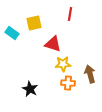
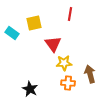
red triangle: rotated 36 degrees clockwise
yellow star: moved 1 px right, 1 px up
